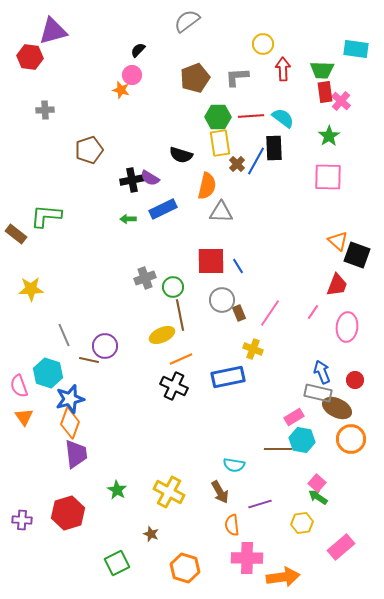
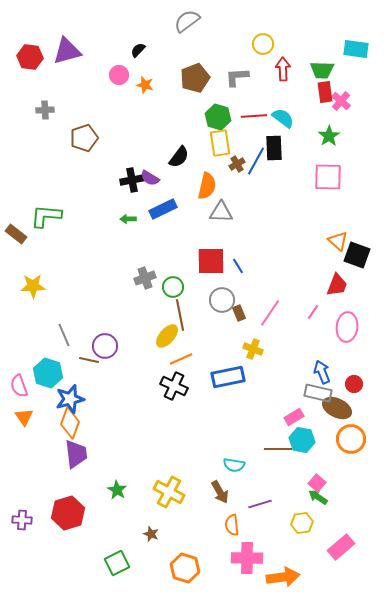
purple triangle at (53, 31): moved 14 px right, 20 px down
pink circle at (132, 75): moved 13 px left
orange star at (121, 90): moved 24 px right, 5 px up
red line at (251, 116): moved 3 px right
green hexagon at (218, 117): rotated 15 degrees clockwise
brown pentagon at (89, 150): moved 5 px left, 12 px up
black semicircle at (181, 155): moved 2 px left, 2 px down; rotated 70 degrees counterclockwise
brown cross at (237, 164): rotated 14 degrees clockwise
yellow star at (31, 289): moved 2 px right, 3 px up
yellow ellipse at (162, 335): moved 5 px right, 1 px down; rotated 25 degrees counterclockwise
red circle at (355, 380): moved 1 px left, 4 px down
